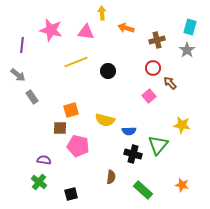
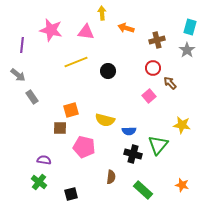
pink pentagon: moved 6 px right, 1 px down
